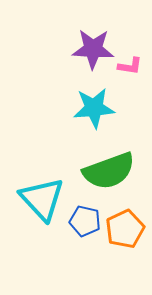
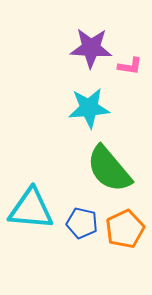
purple star: moved 2 px left, 1 px up
cyan star: moved 5 px left
green semicircle: moved 2 px up; rotated 70 degrees clockwise
cyan triangle: moved 11 px left, 10 px down; rotated 42 degrees counterclockwise
blue pentagon: moved 3 px left, 2 px down
